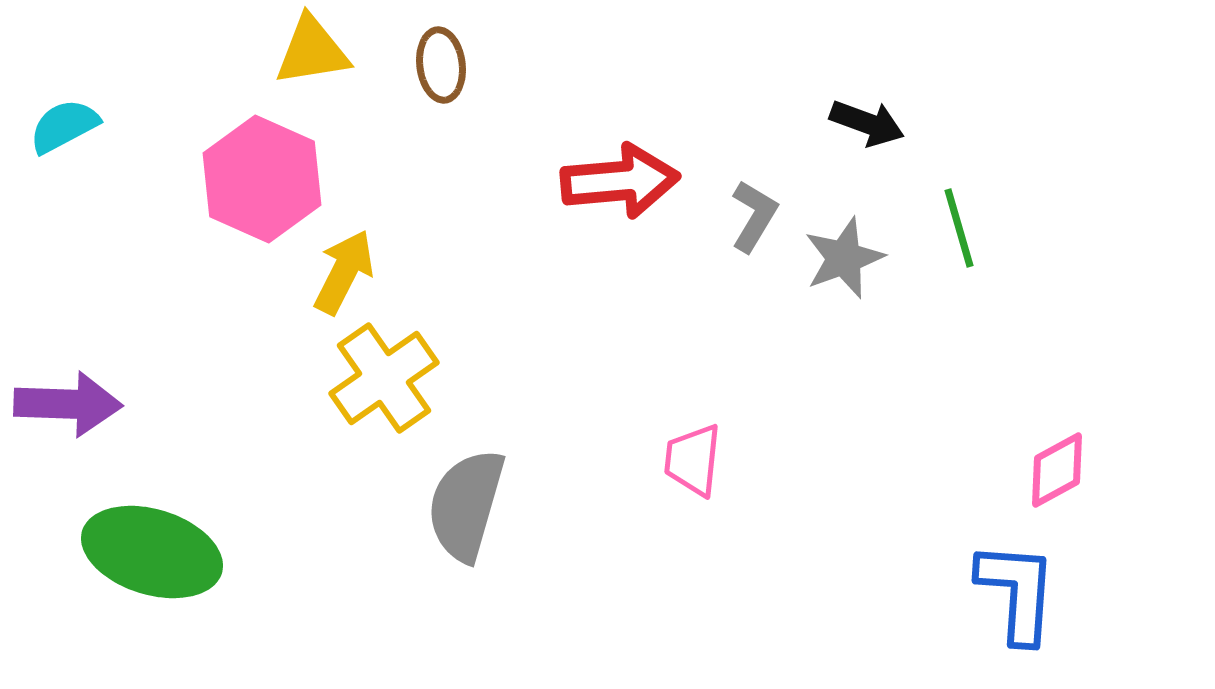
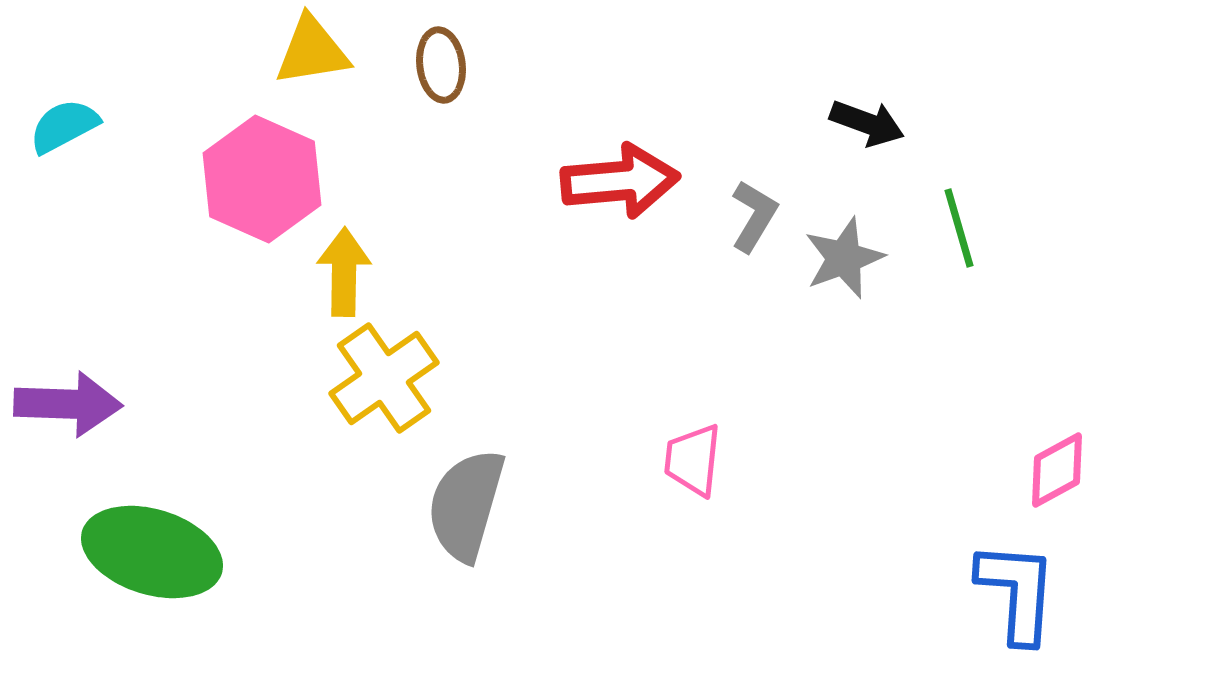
yellow arrow: rotated 26 degrees counterclockwise
